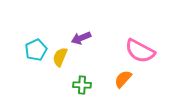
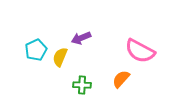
orange semicircle: moved 2 px left
